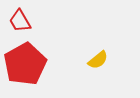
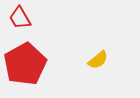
red trapezoid: moved 3 px up
